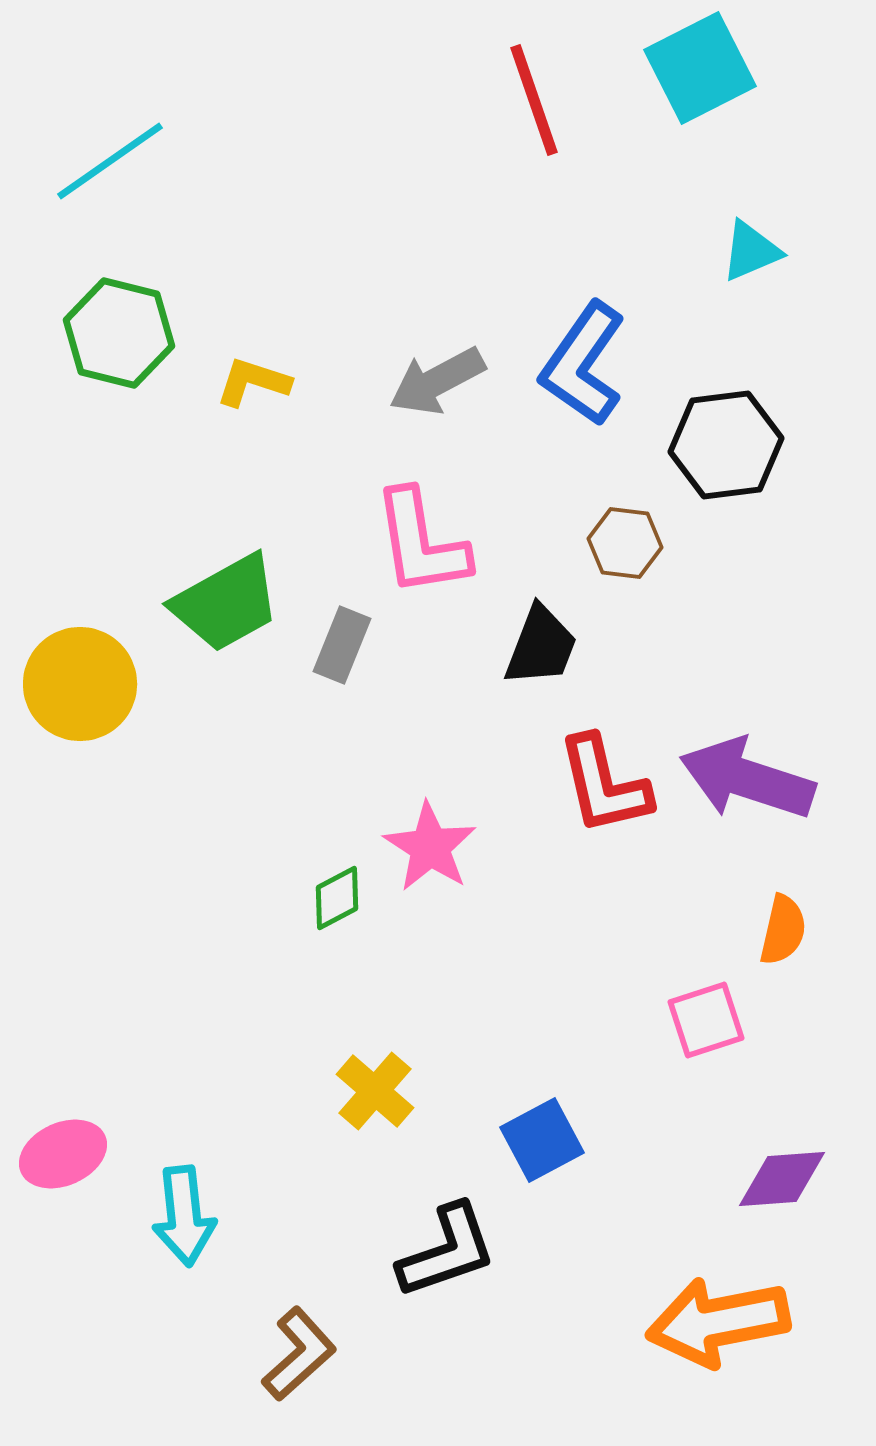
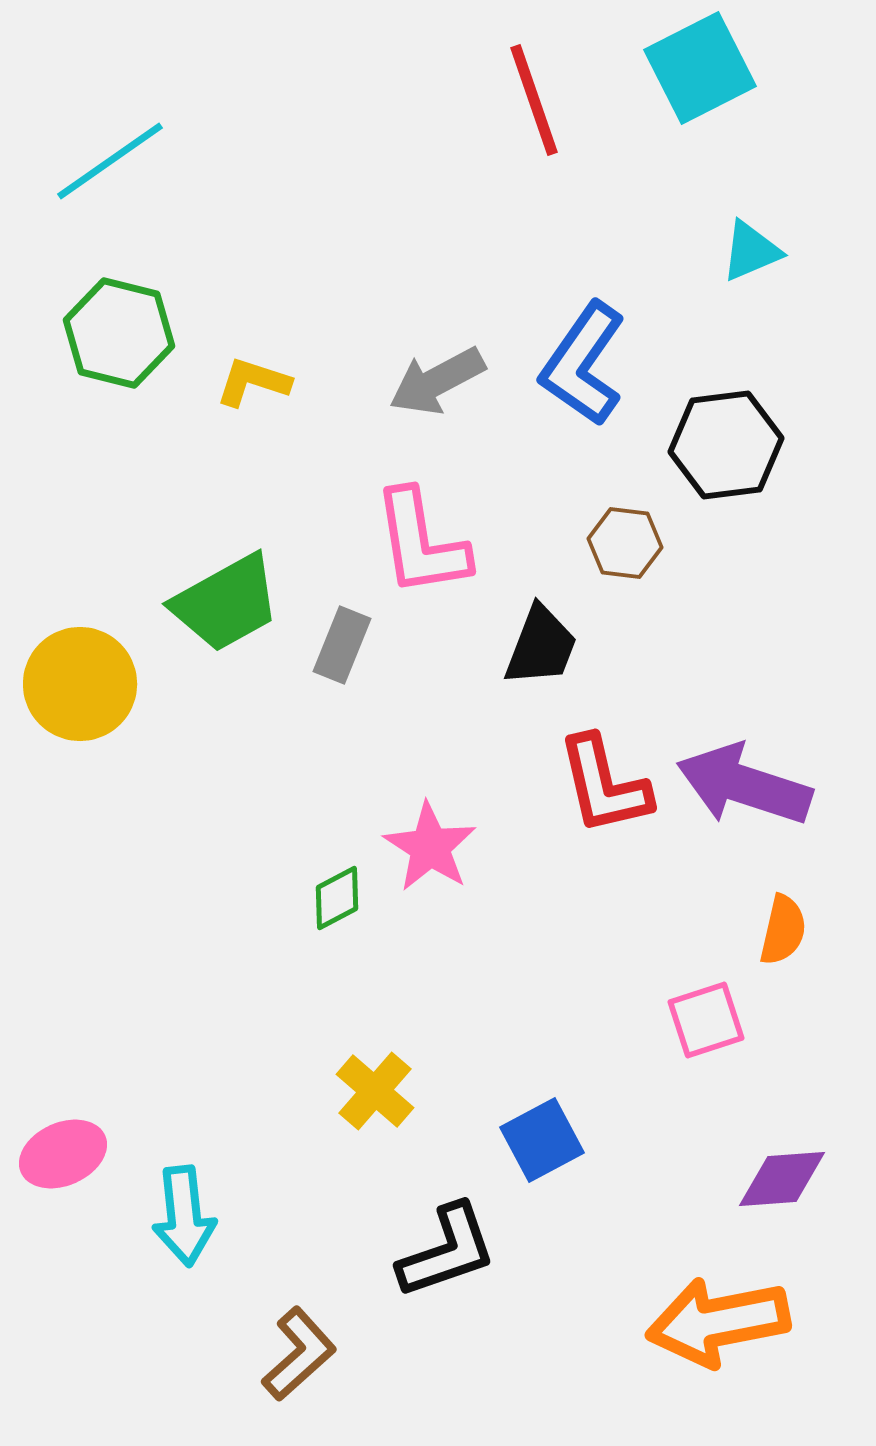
purple arrow: moved 3 px left, 6 px down
